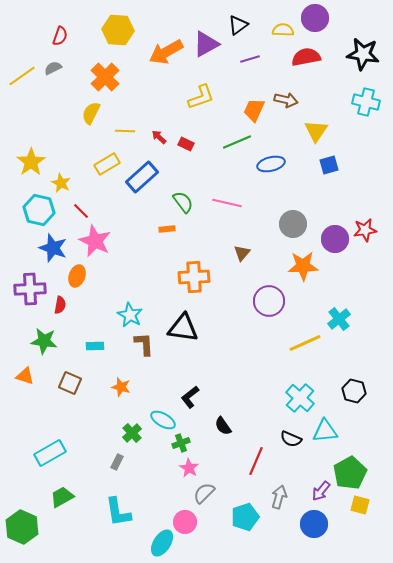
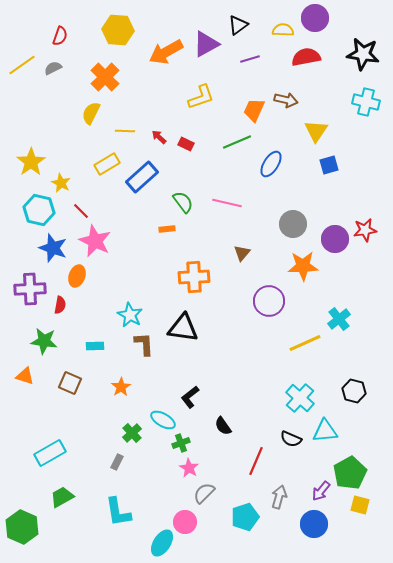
yellow line at (22, 76): moved 11 px up
blue ellipse at (271, 164): rotated 44 degrees counterclockwise
orange star at (121, 387): rotated 24 degrees clockwise
